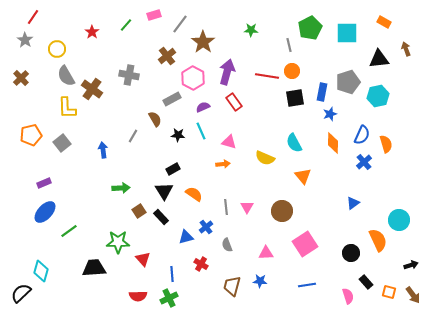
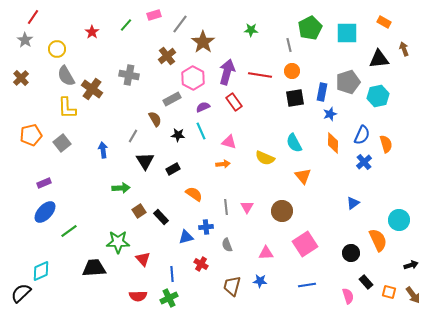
brown arrow at (406, 49): moved 2 px left
red line at (267, 76): moved 7 px left, 1 px up
black triangle at (164, 191): moved 19 px left, 30 px up
blue cross at (206, 227): rotated 32 degrees clockwise
cyan diamond at (41, 271): rotated 50 degrees clockwise
